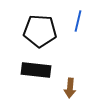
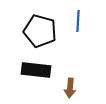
blue line: rotated 10 degrees counterclockwise
black pentagon: rotated 12 degrees clockwise
